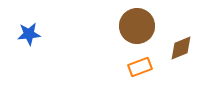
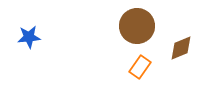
blue star: moved 3 px down
orange rectangle: rotated 35 degrees counterclockwise
